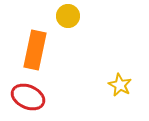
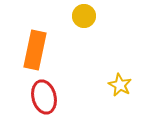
yellow circle: moved 16 px right
red ellipse: moved 16 px right; rotated 52 degrees clockwise
